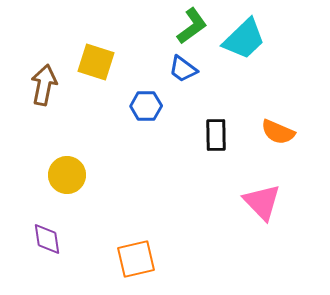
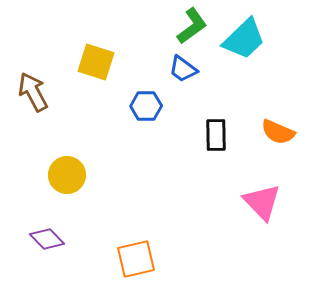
brown arrow: moved 11 px left, 7 px down; rotated 39 degrees counterclockwise
purple diamond: rotated 36 degrees counterclockwise
